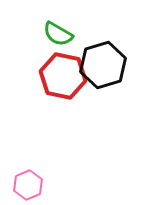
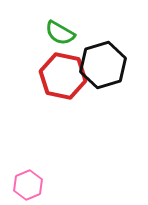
green semicircle: moved 2 px right, 1 px up
